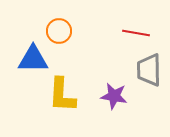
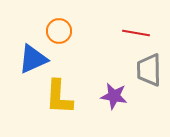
blue triangle: rotated 24 degrees counterclockwise
yellow L-shape: moved 3 px left, 2 px down
